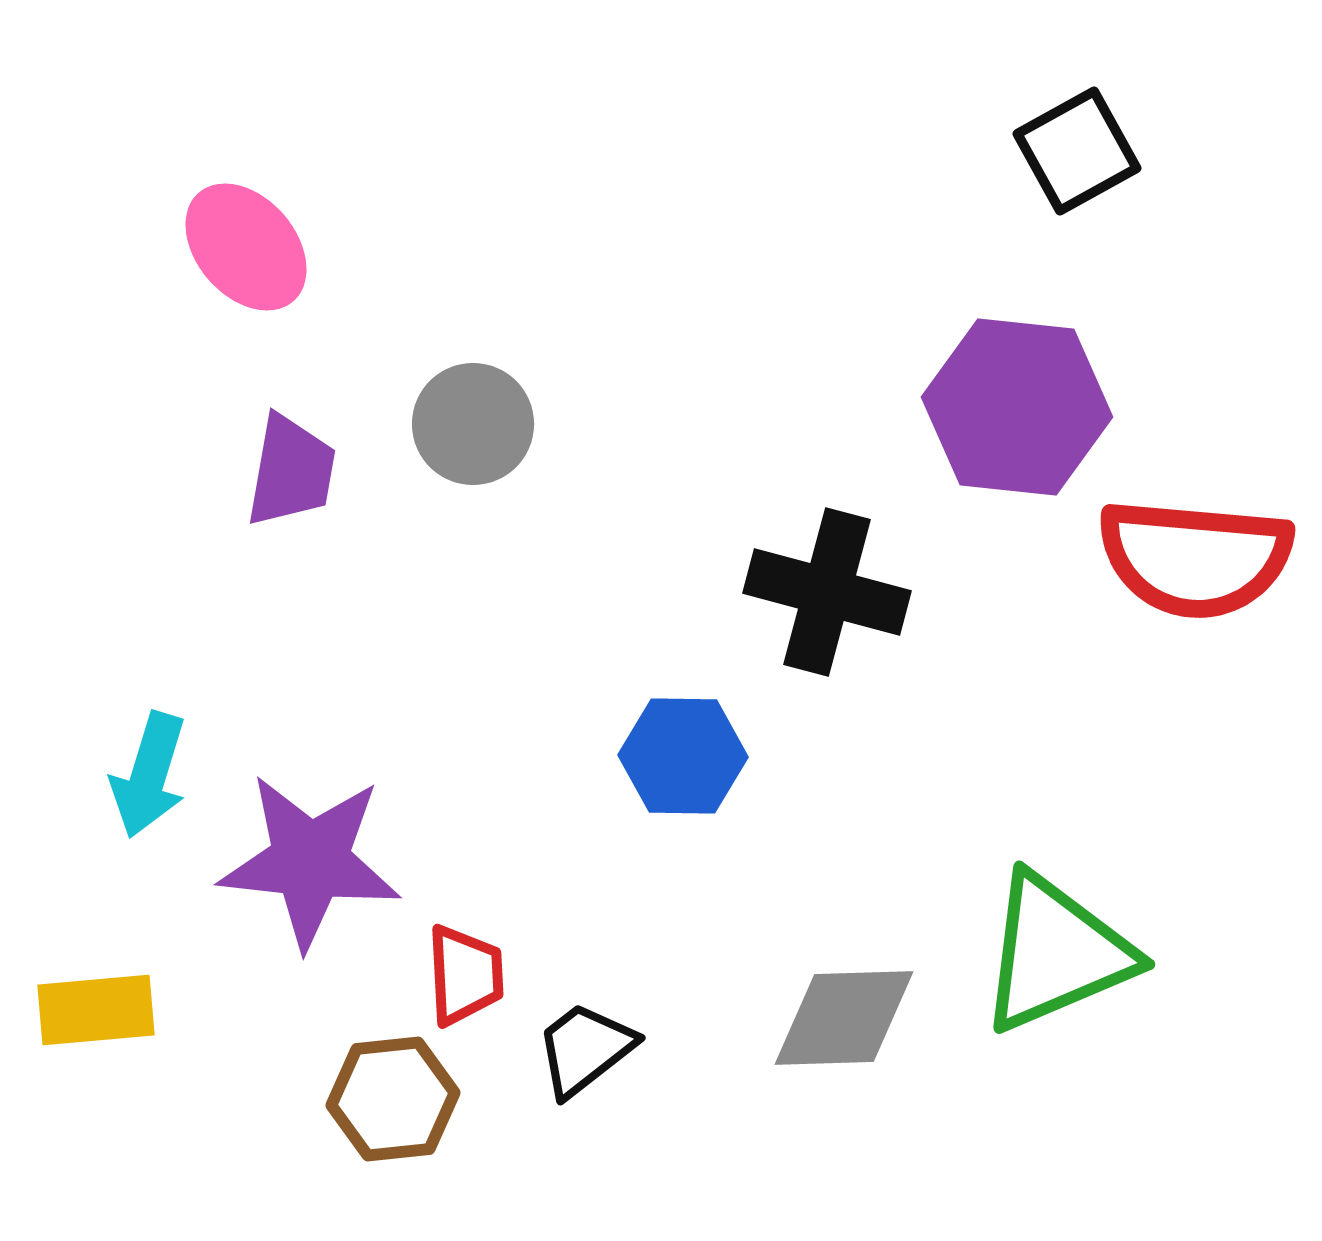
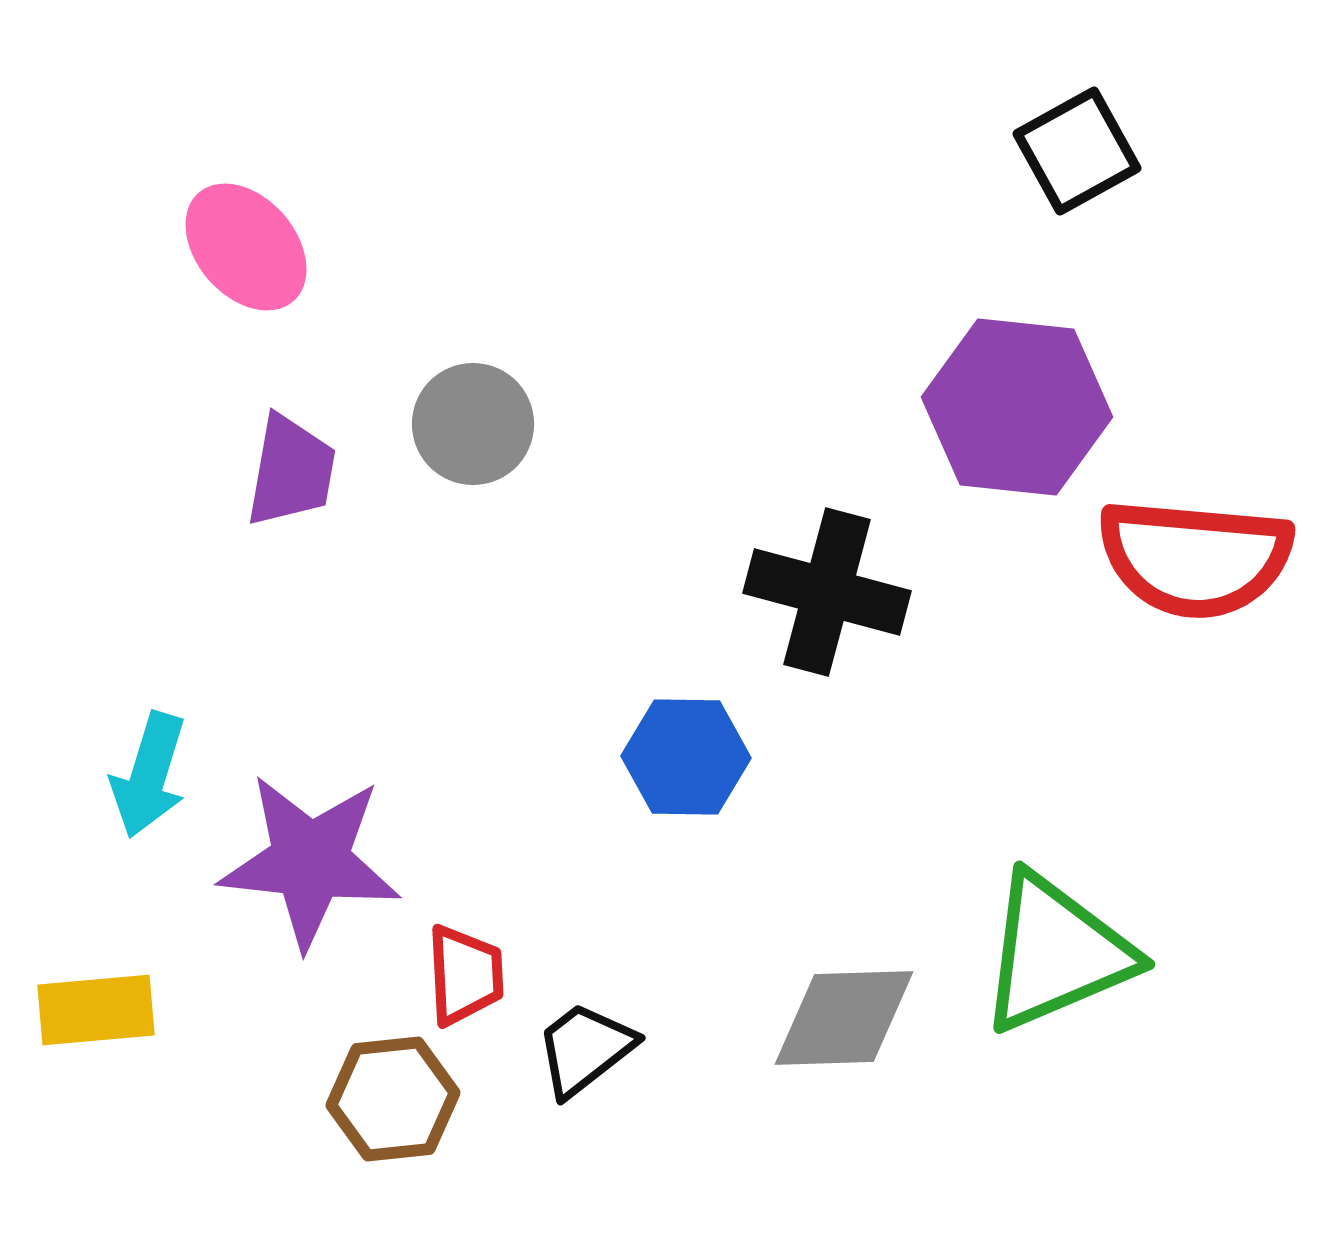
blue hexagon: moved 3 px right, 1 px down
